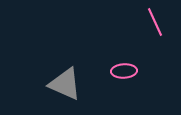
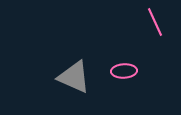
gray triangle: moved 9 px right, 7 px up
